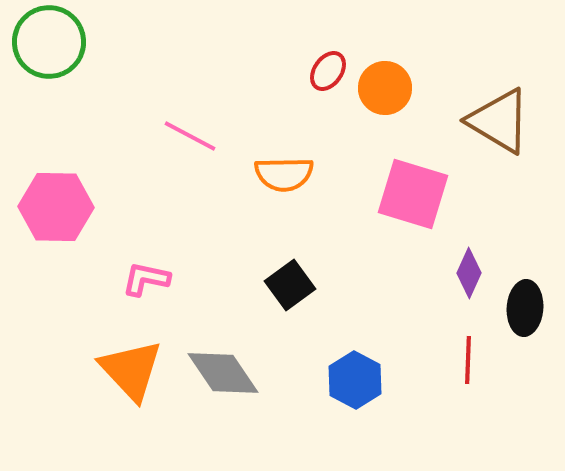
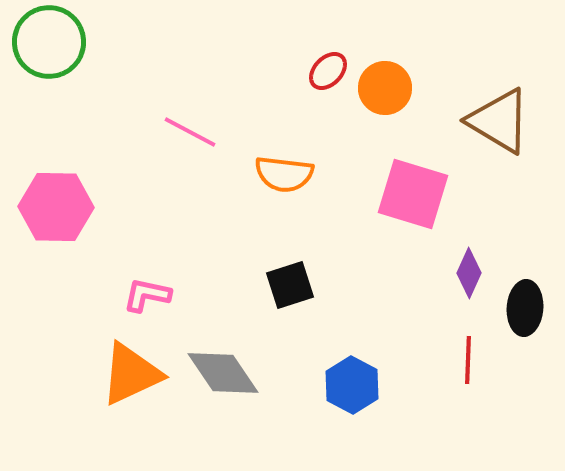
red ellipse: rotated 9 degrees clockwise
pink line: moved 4 px up
orange semicircle: rotated 8 degrees clockwise
pink L-shape: moved 1 px right, 16 px down
black square: rotated 18 degrees clockwise
orange triangle: moved 4 px down; rotated 48 degrees clockwise
blue hexagon: moved 3 px left, 5 px down
